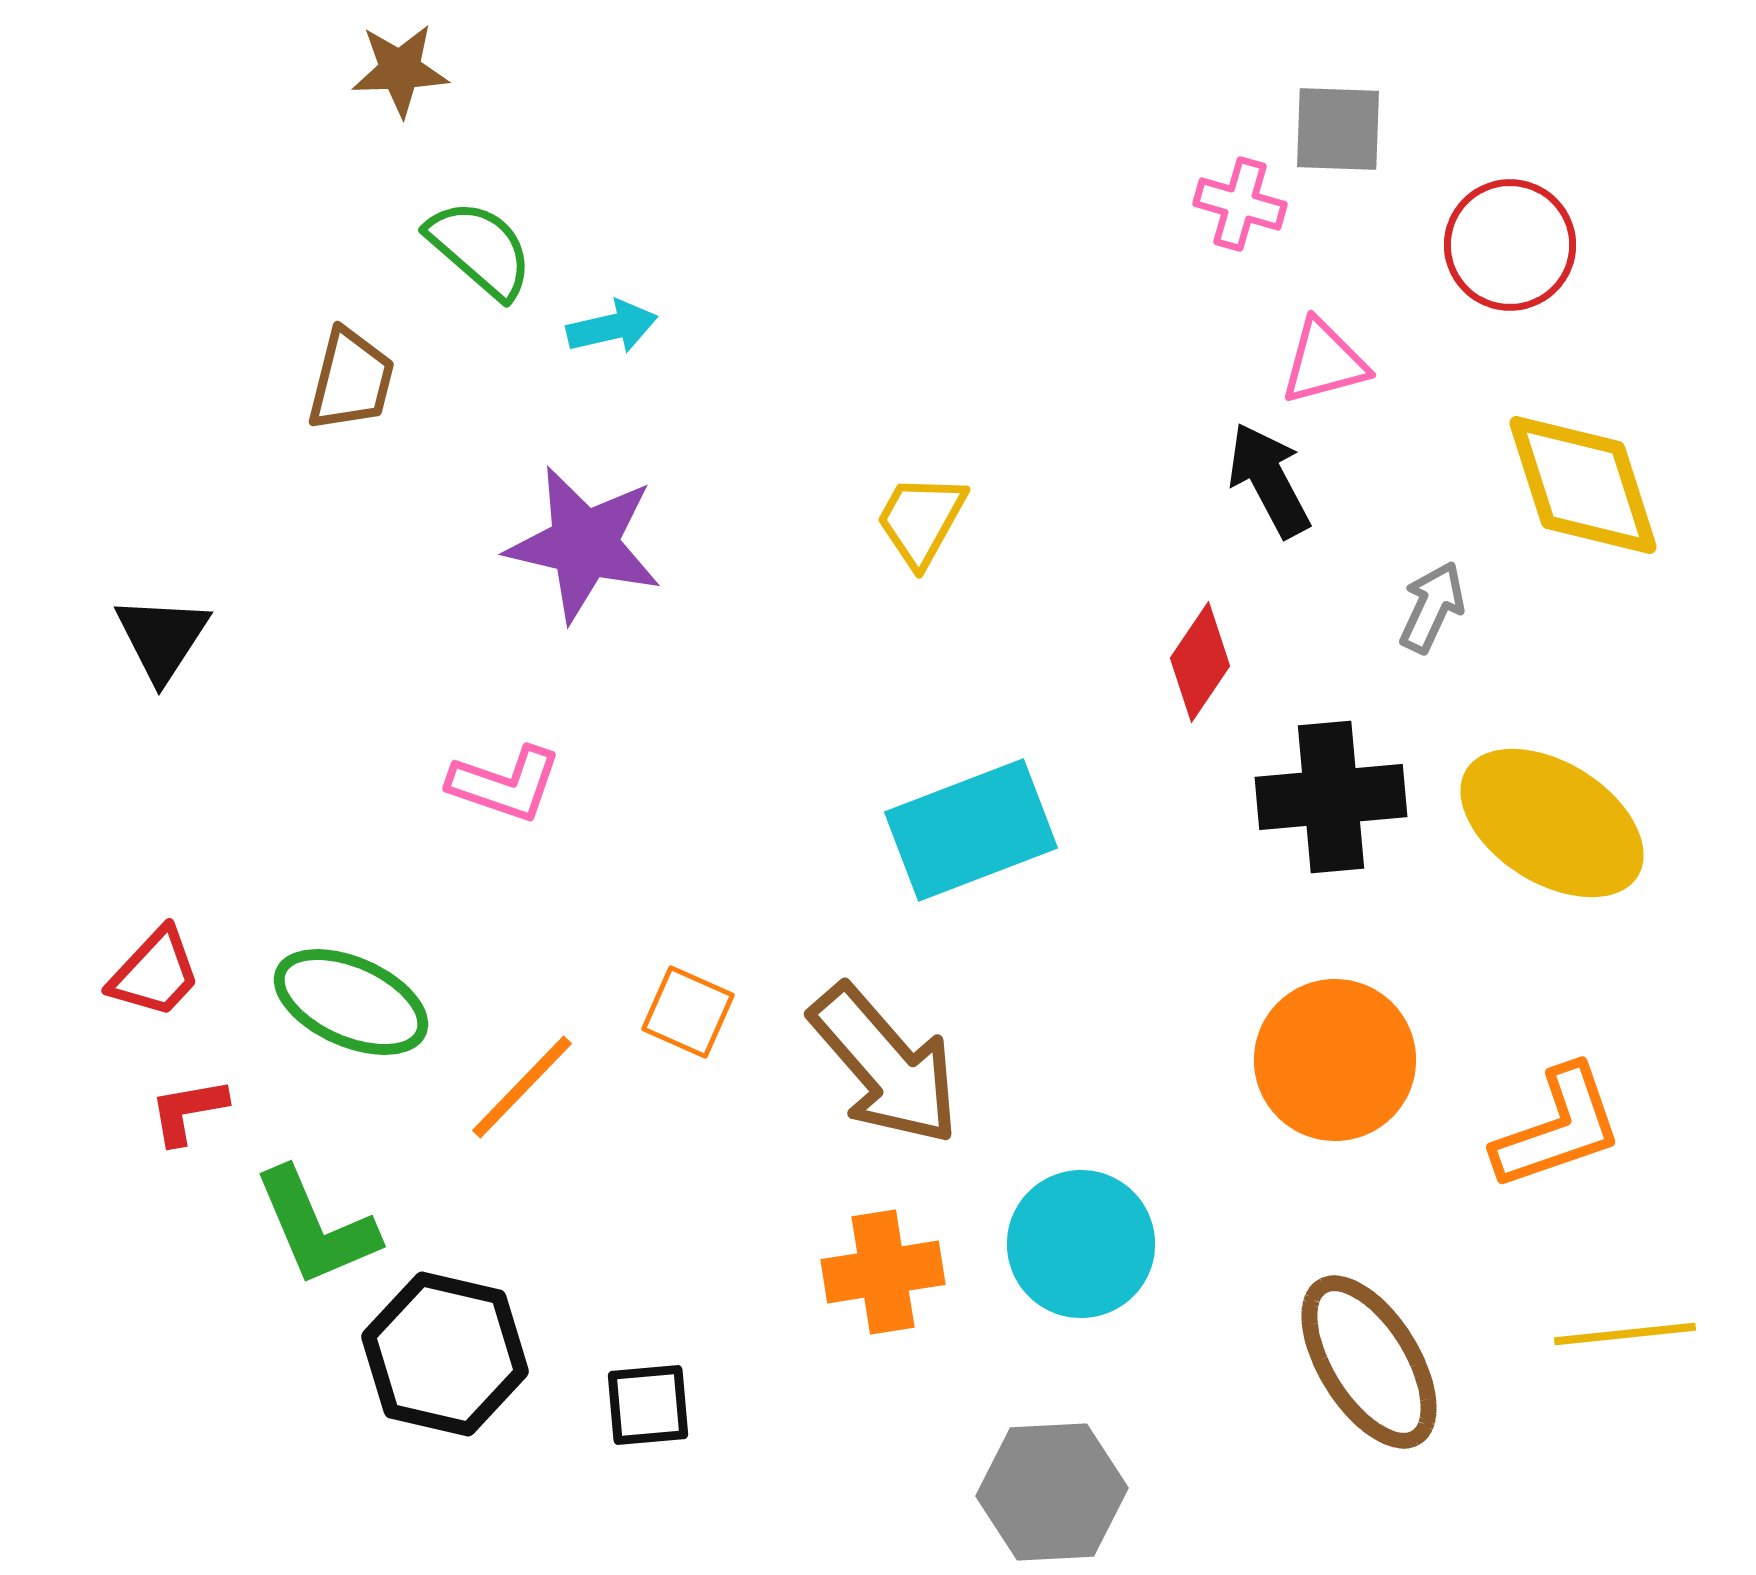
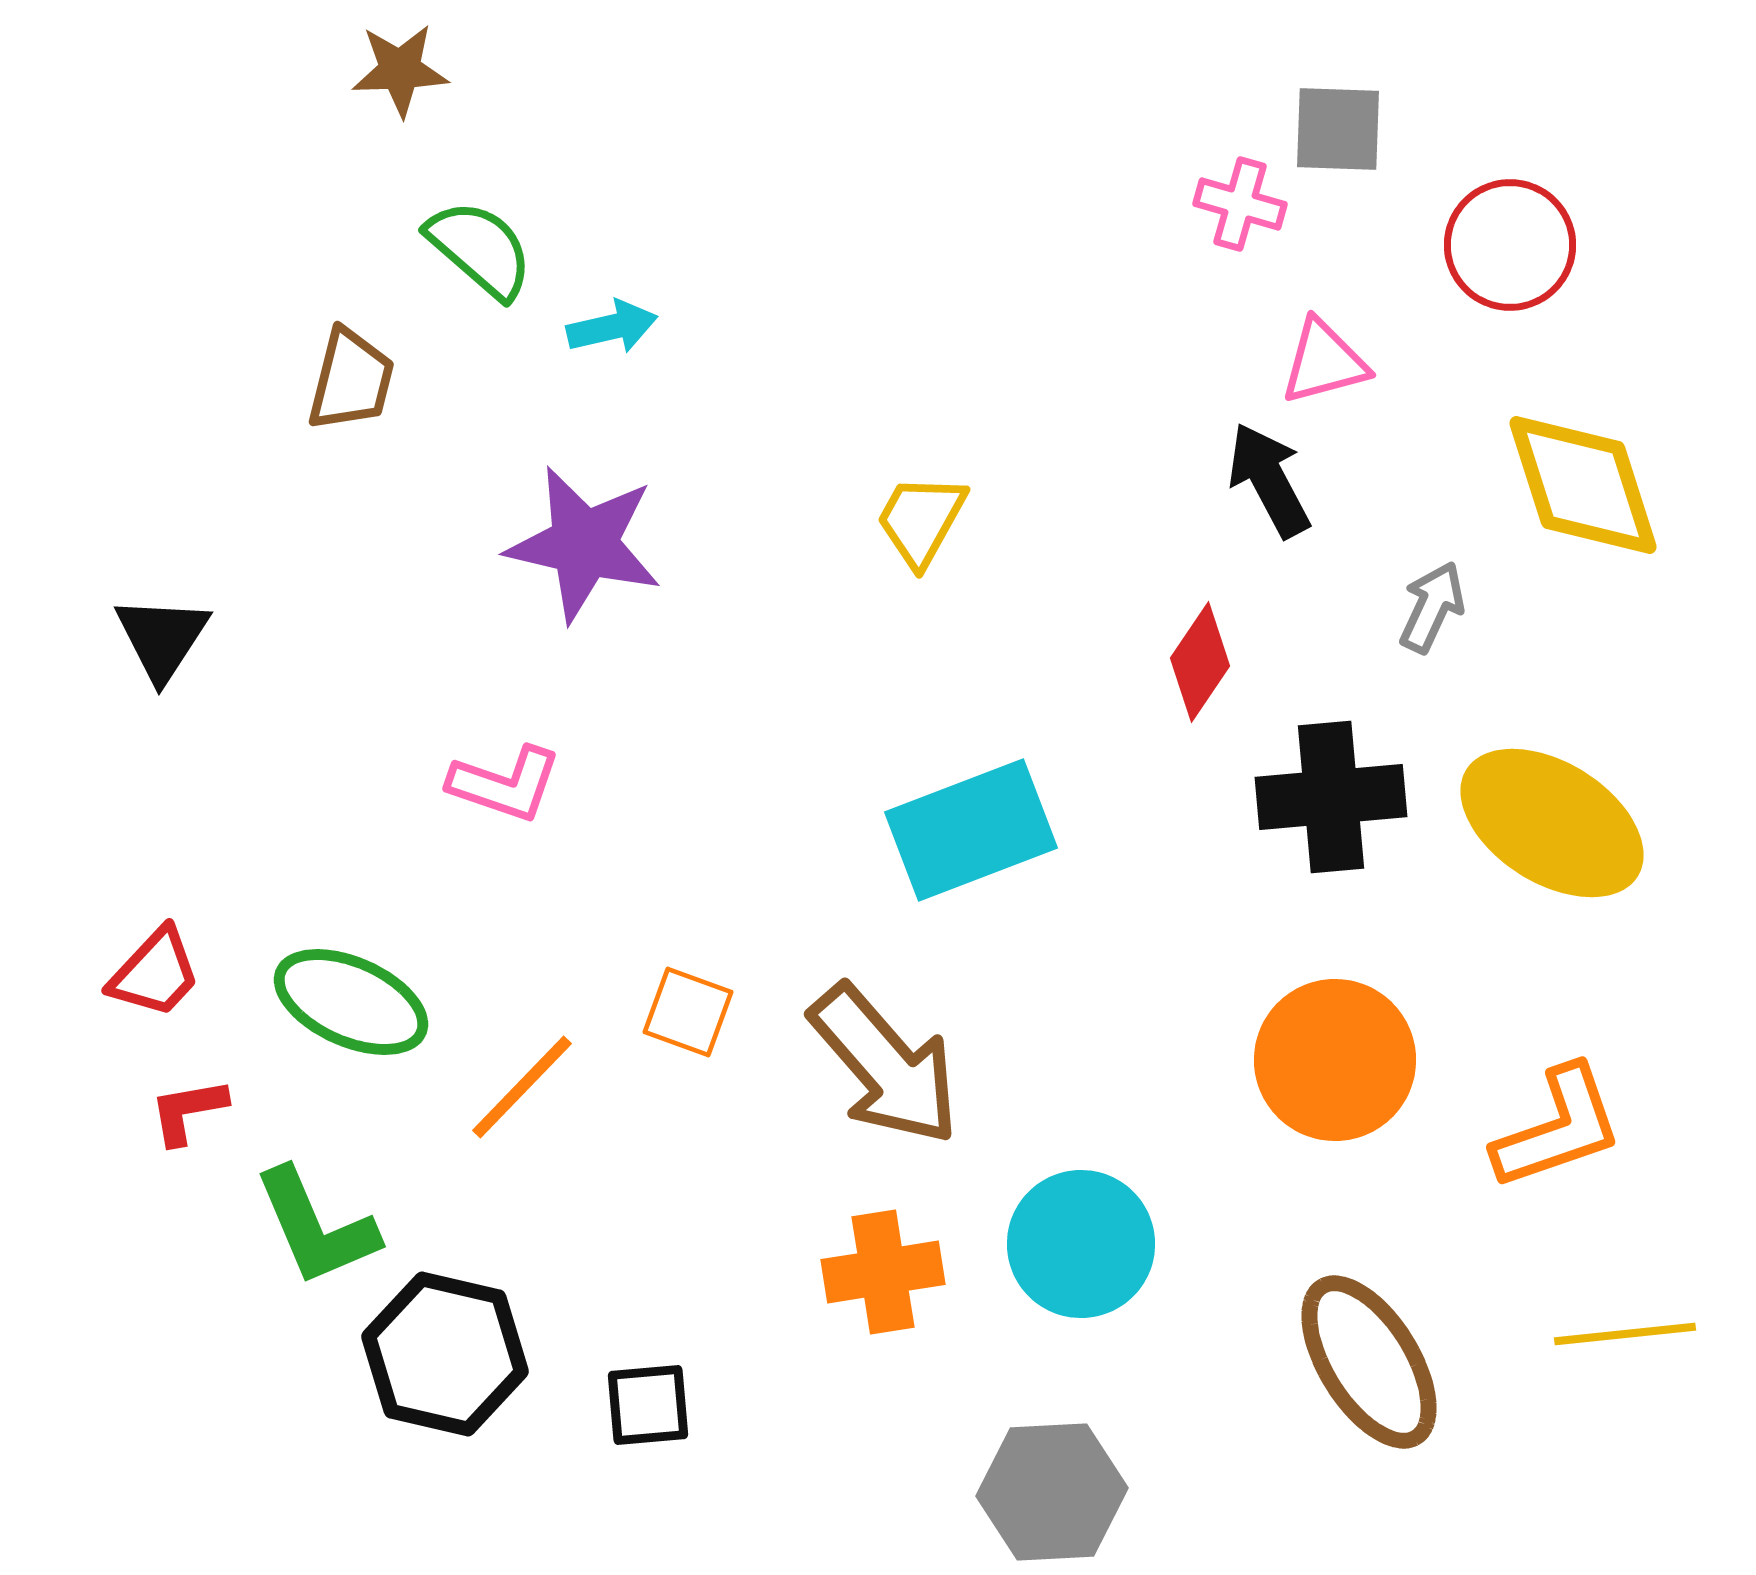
orange square: rotated 4 degrees counterclockwise
